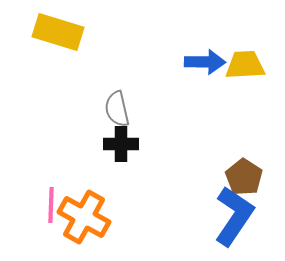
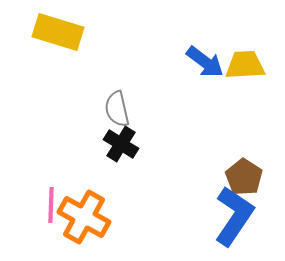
blue arrow: rotated 36 degrees clockwise
black cross: rotated 32 degrees clockwise
